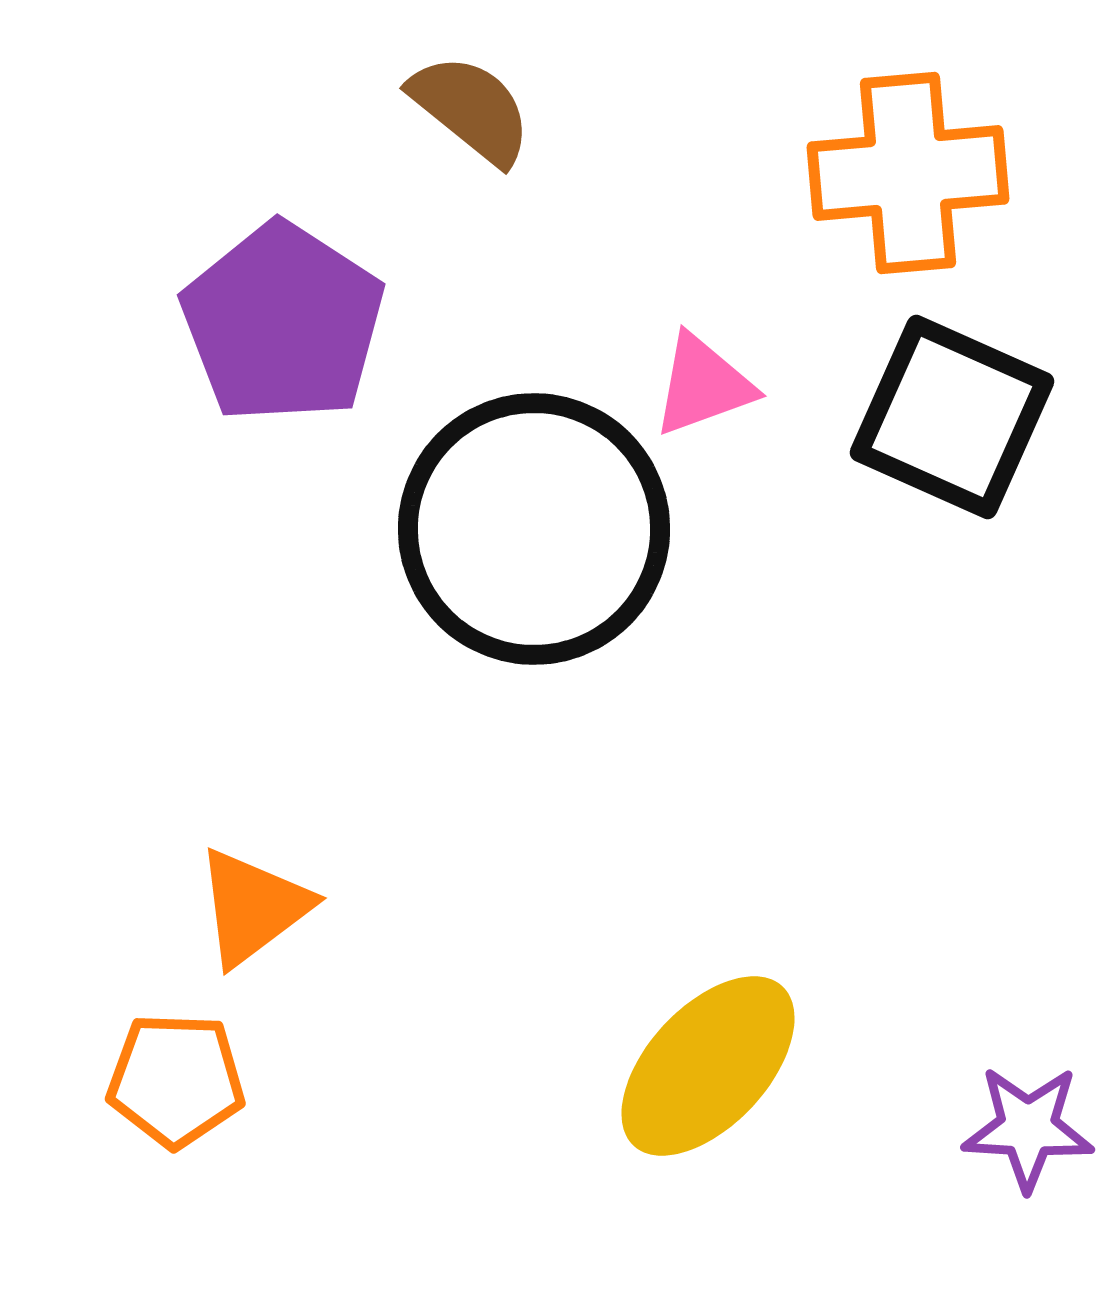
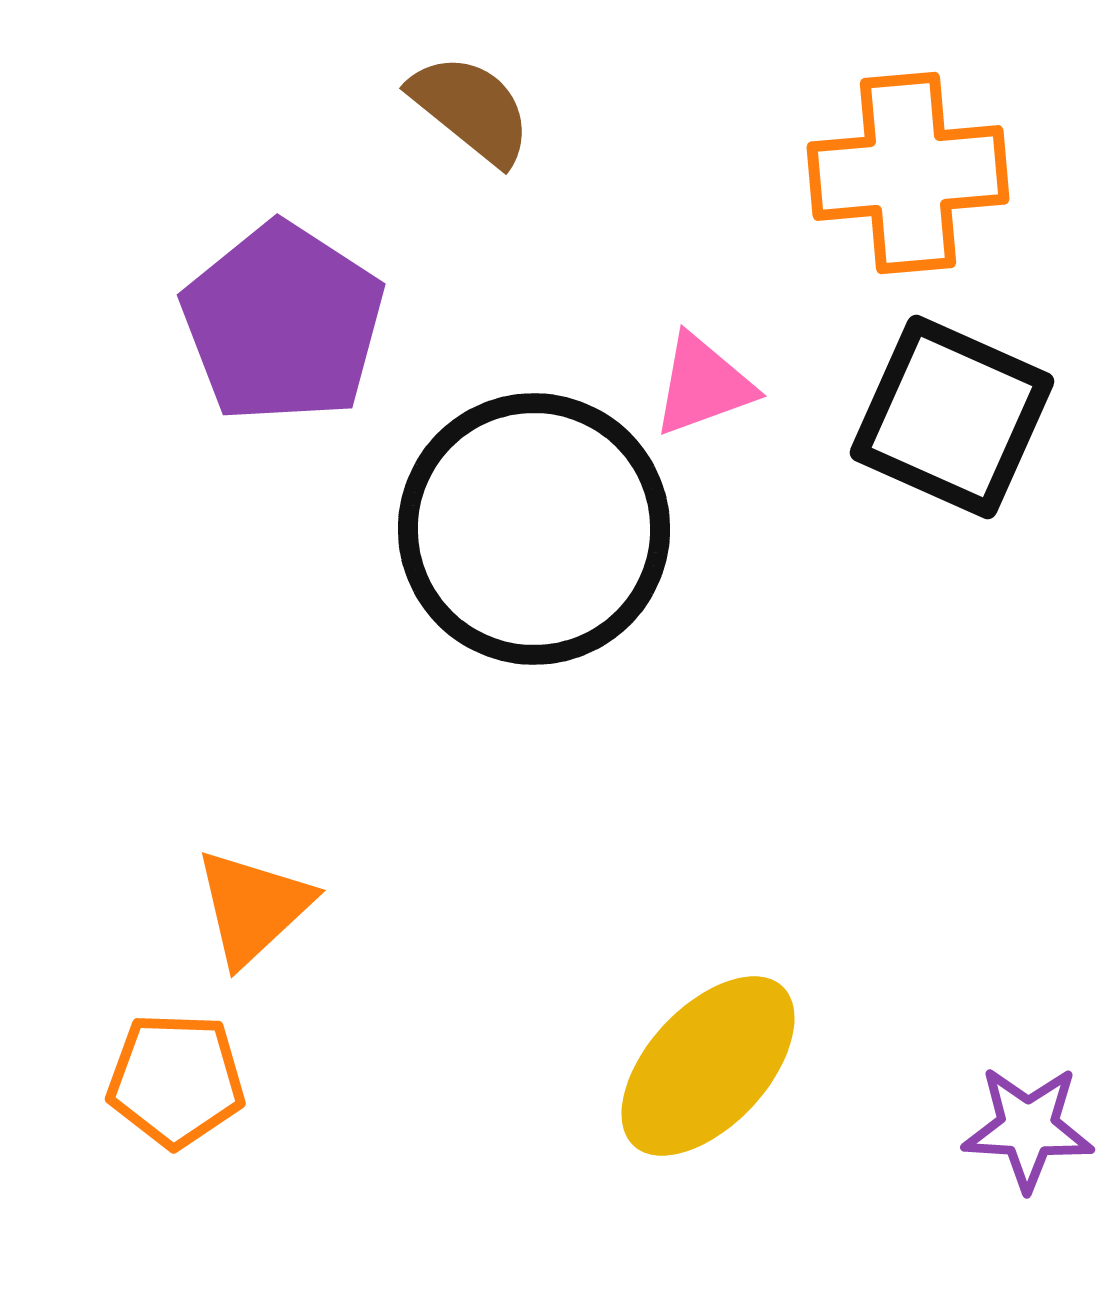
orange triangle: rotated 6 degrees counterclockwise
